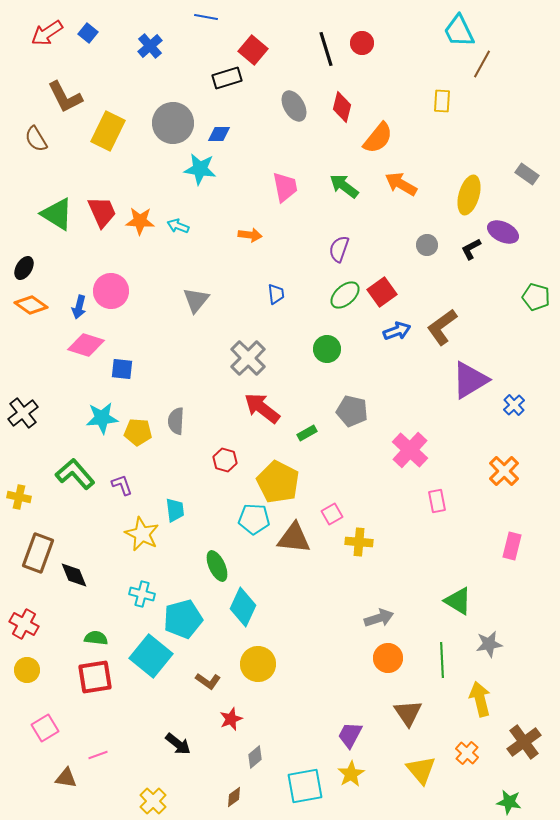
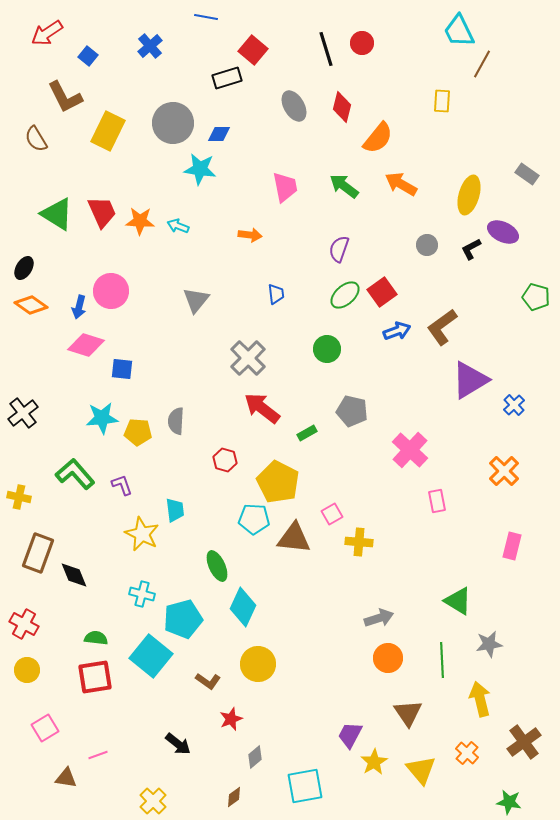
blue square at (88, 33): moved 23 px down
yellow star at (351, 774): moved 23 px right, 12 px up
